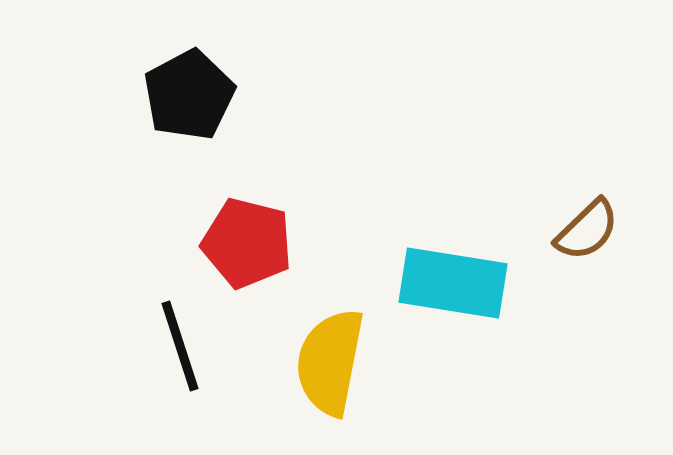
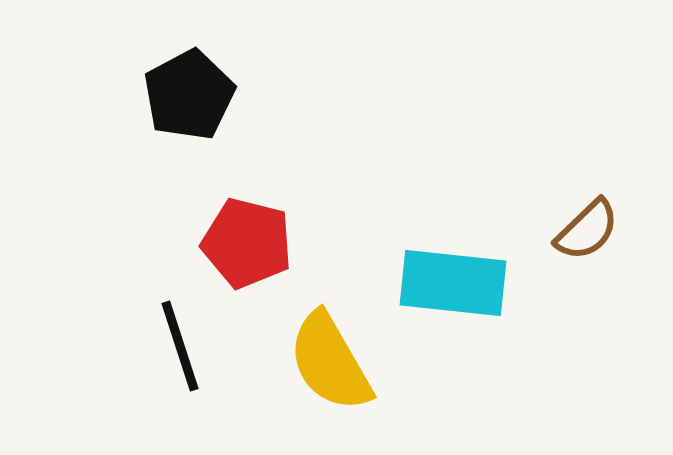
cyan rectangle: rotated 3 degrees counterclockwise
yellow semicircle: rotated 41 degrees counterclockwise
